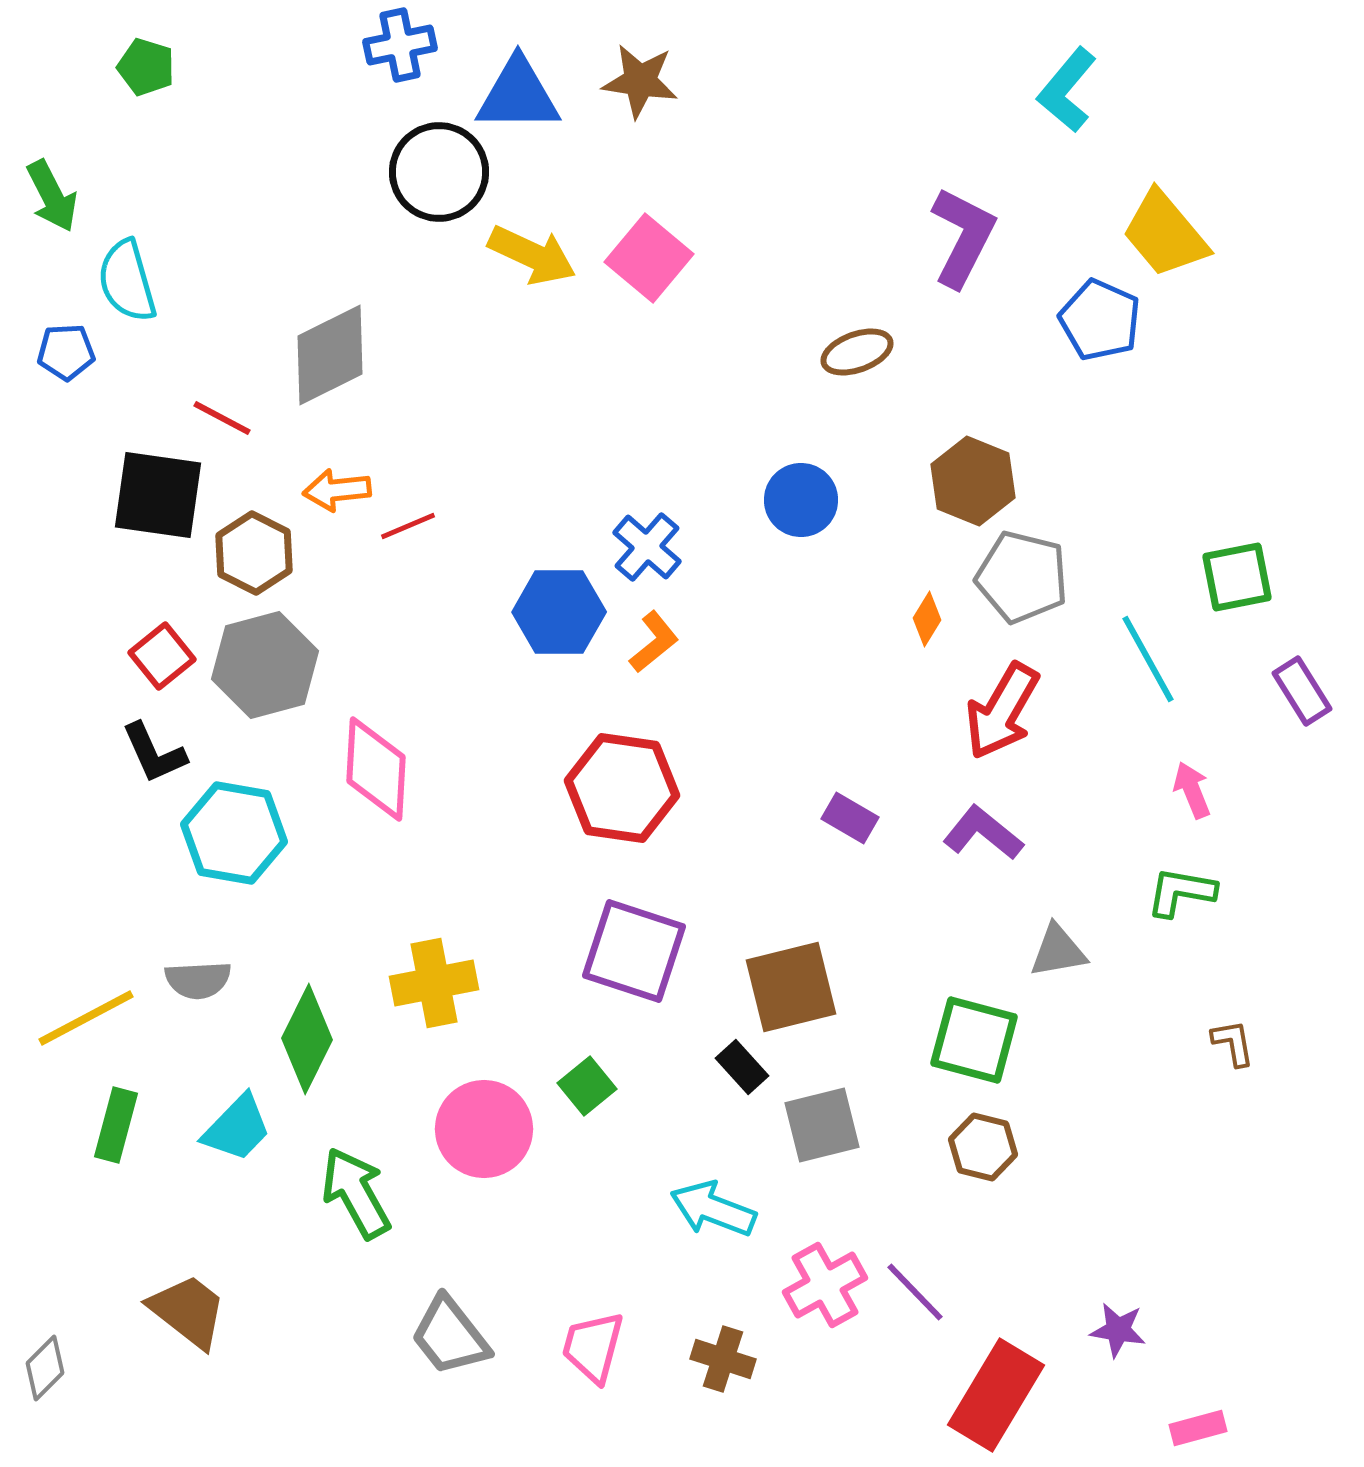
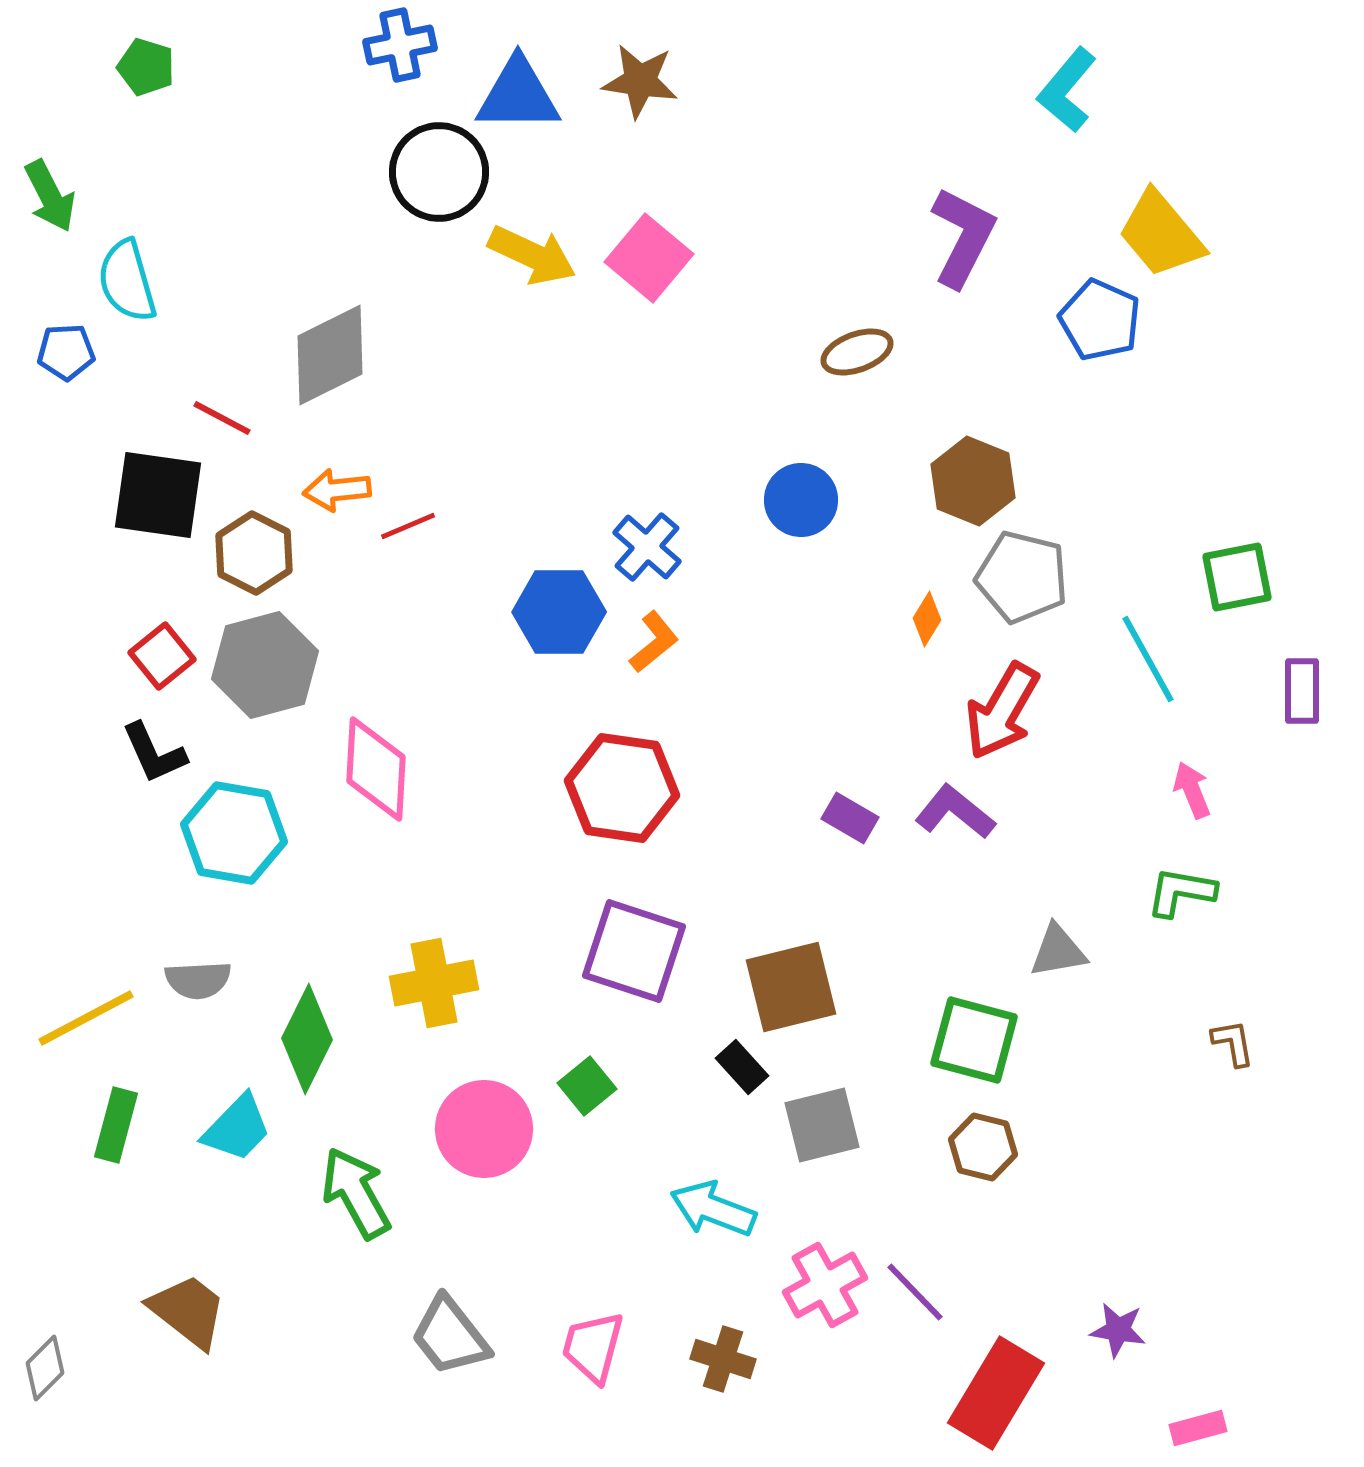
green arrow at (52, 196): moved 2 px left
yellow trapezoid at (1165, 234): moved 4 px left
purple rectangle at (1302, 691): rotated 32 degrees clockwise
purple L-shape at (983, 833): moved 28 px left, 21 px up
red rectangle at (996, 1395): moved 2 px up
